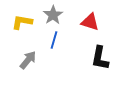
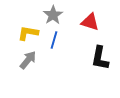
yellow L-shape: moved 6 px right, 11 px down
